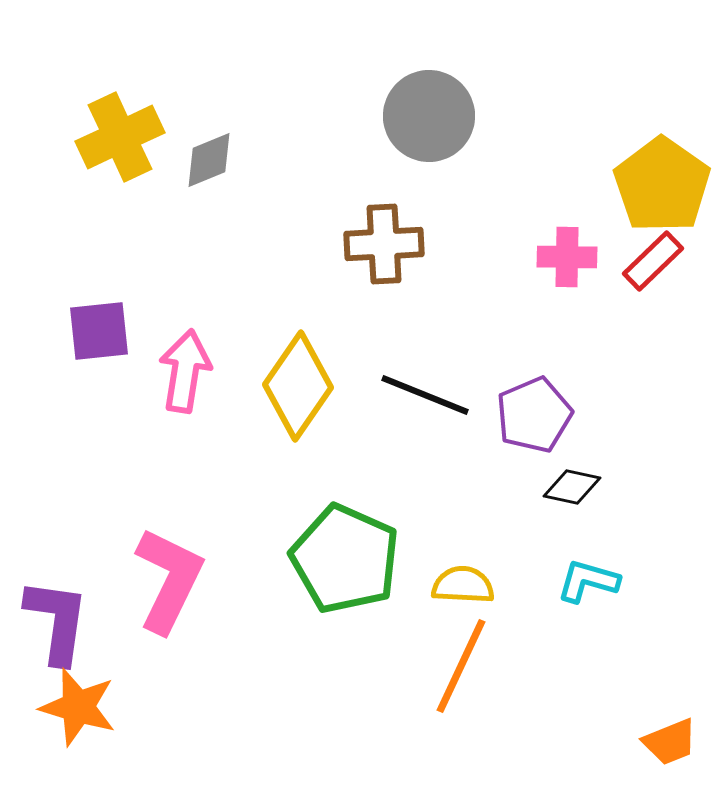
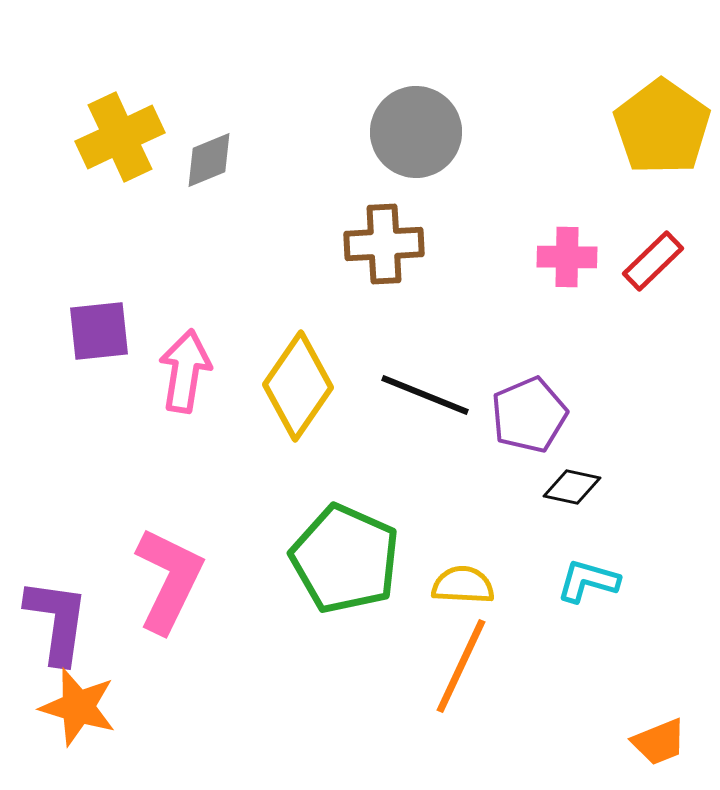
gray circle: moved 13 px left, 16 px down
yellow pentagon: moved 58 px up
purple pentagon: moved 5 px left
orange trapezoid: moved 11 px left
